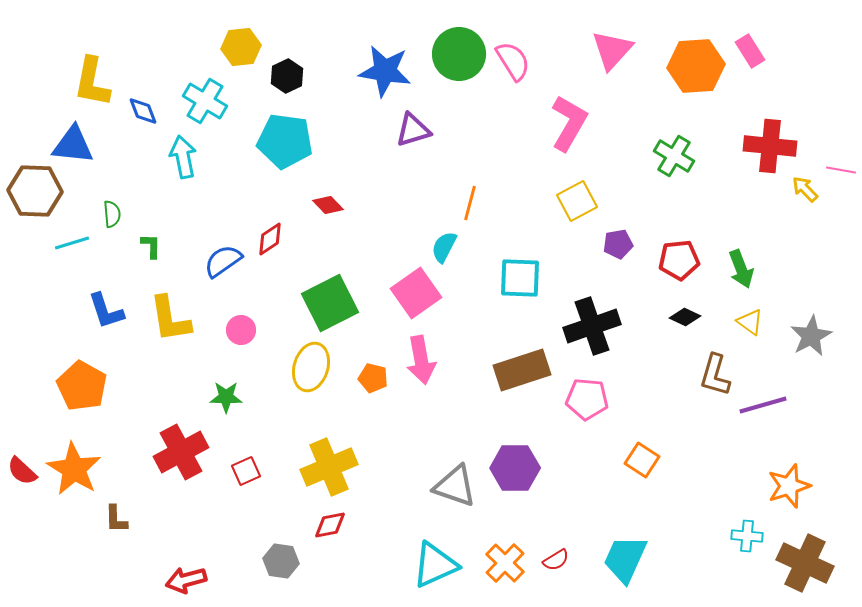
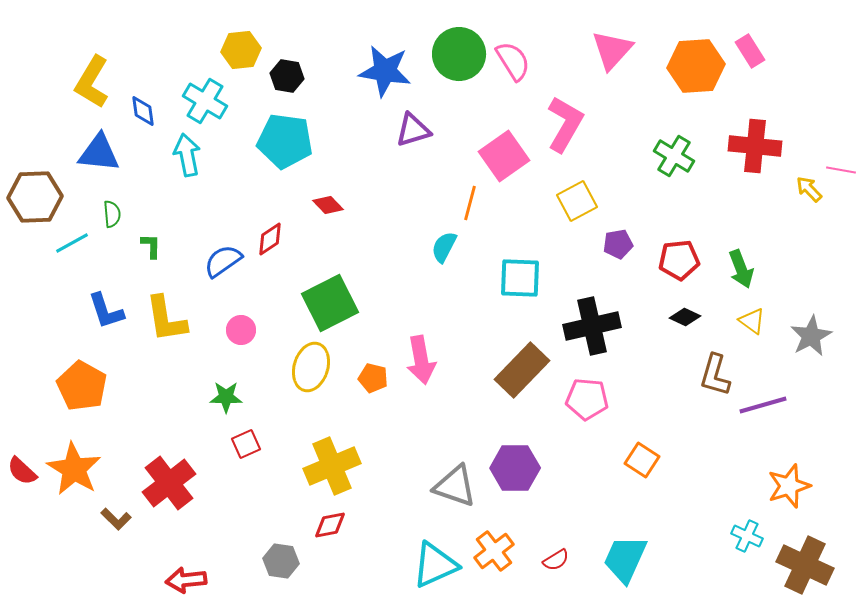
yellow hexagon at (241, 47): moved 3 px down
black hexagon at (287, 76): rotated 24 degrees counterclockwise
yellow L-shape at (92, 82): rotated 20 degrees clockwise
blue diamond at (143, 111): rotated 12 degrees clockwise
pink L-shape at (569, 123): moved 4 px left, 1 px down
blue triangle at (73, 145): moved 26 px right, 8 px down
red cross at (770, 146): moved 15 px left
cyan arrow at (183, 157): moved 4 px right, 2 px up
yellow arrow at (805, 189): moved 4 px right
brown hexagon at (35, 191): moved 6 px down; rotated 4 degrees counterclockwise
cyan line at (72, 243): rotated 12 degrees counterclockwise
pink square at (416, 293): moved 88 px right, 137 px up
yellow L-shape at (170, 319): moved 4 px left
yellow triangle at (750, 322): moved 2 px right, 1 px up
black cross at (592, 326): rotated 6 degrees clockwise
brown rectangle at (522, 370): rotated 28 degrees counterclockwise
red cross at (181, 452): moved 12 px left, 31 px down; rotated 10 degrees counterclockwise
yellow cross at (329, 467): moved 3 px right, 1 px up
red square at (246, 471): moved 27 px up
brown L-shape at (116, 519): rotated 44 degrees counterclockwise
cyan cross at (747, 536): rotated 20 degrees clockwise
orange cross at (505, 563): moved 11 px left, 12 px up; rotated 9 degrees clockwise
brown cross at (805, 563): moved 2 px down
red arrow at (186, 580): rotated 9 degrees clockwise
